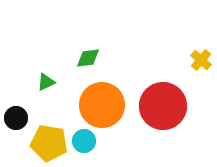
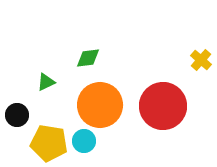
orange circle: moved 2 px left
black circle: moved 1 px right, 3 px up
